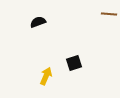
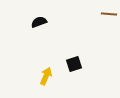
black semicircle: moved 1 px right
black square: moved 1 px down
